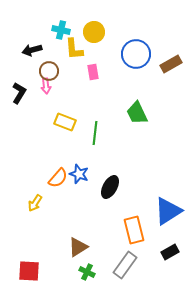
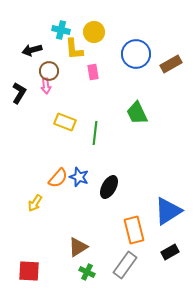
blue star: moved 3 px down
black ellipse: moved 1 px left
